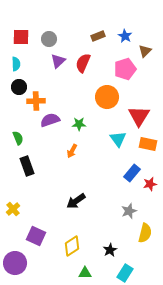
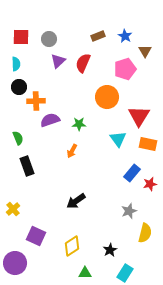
brown triangle: rotated 16 degrees counterclockwise
